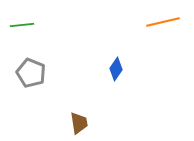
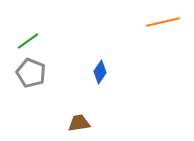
green line: moved 6 px right, 16 px down; rotated 30 degrees counterclockwise
blue diamond: moved 16 px left, 3 px down
brown trapezoid: rotated 90 degrees counterclockwise
